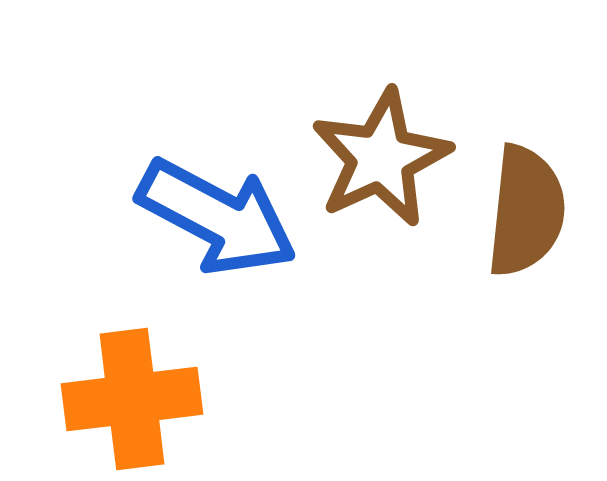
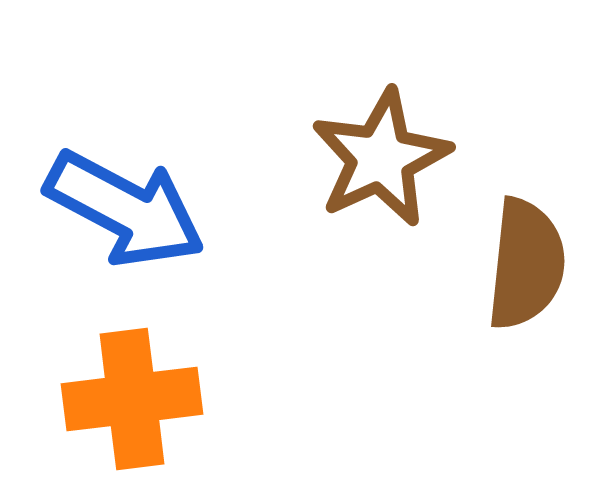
brown semicircle: moved 53 px down
blue arrow: moved 92 px left, 8 px up
